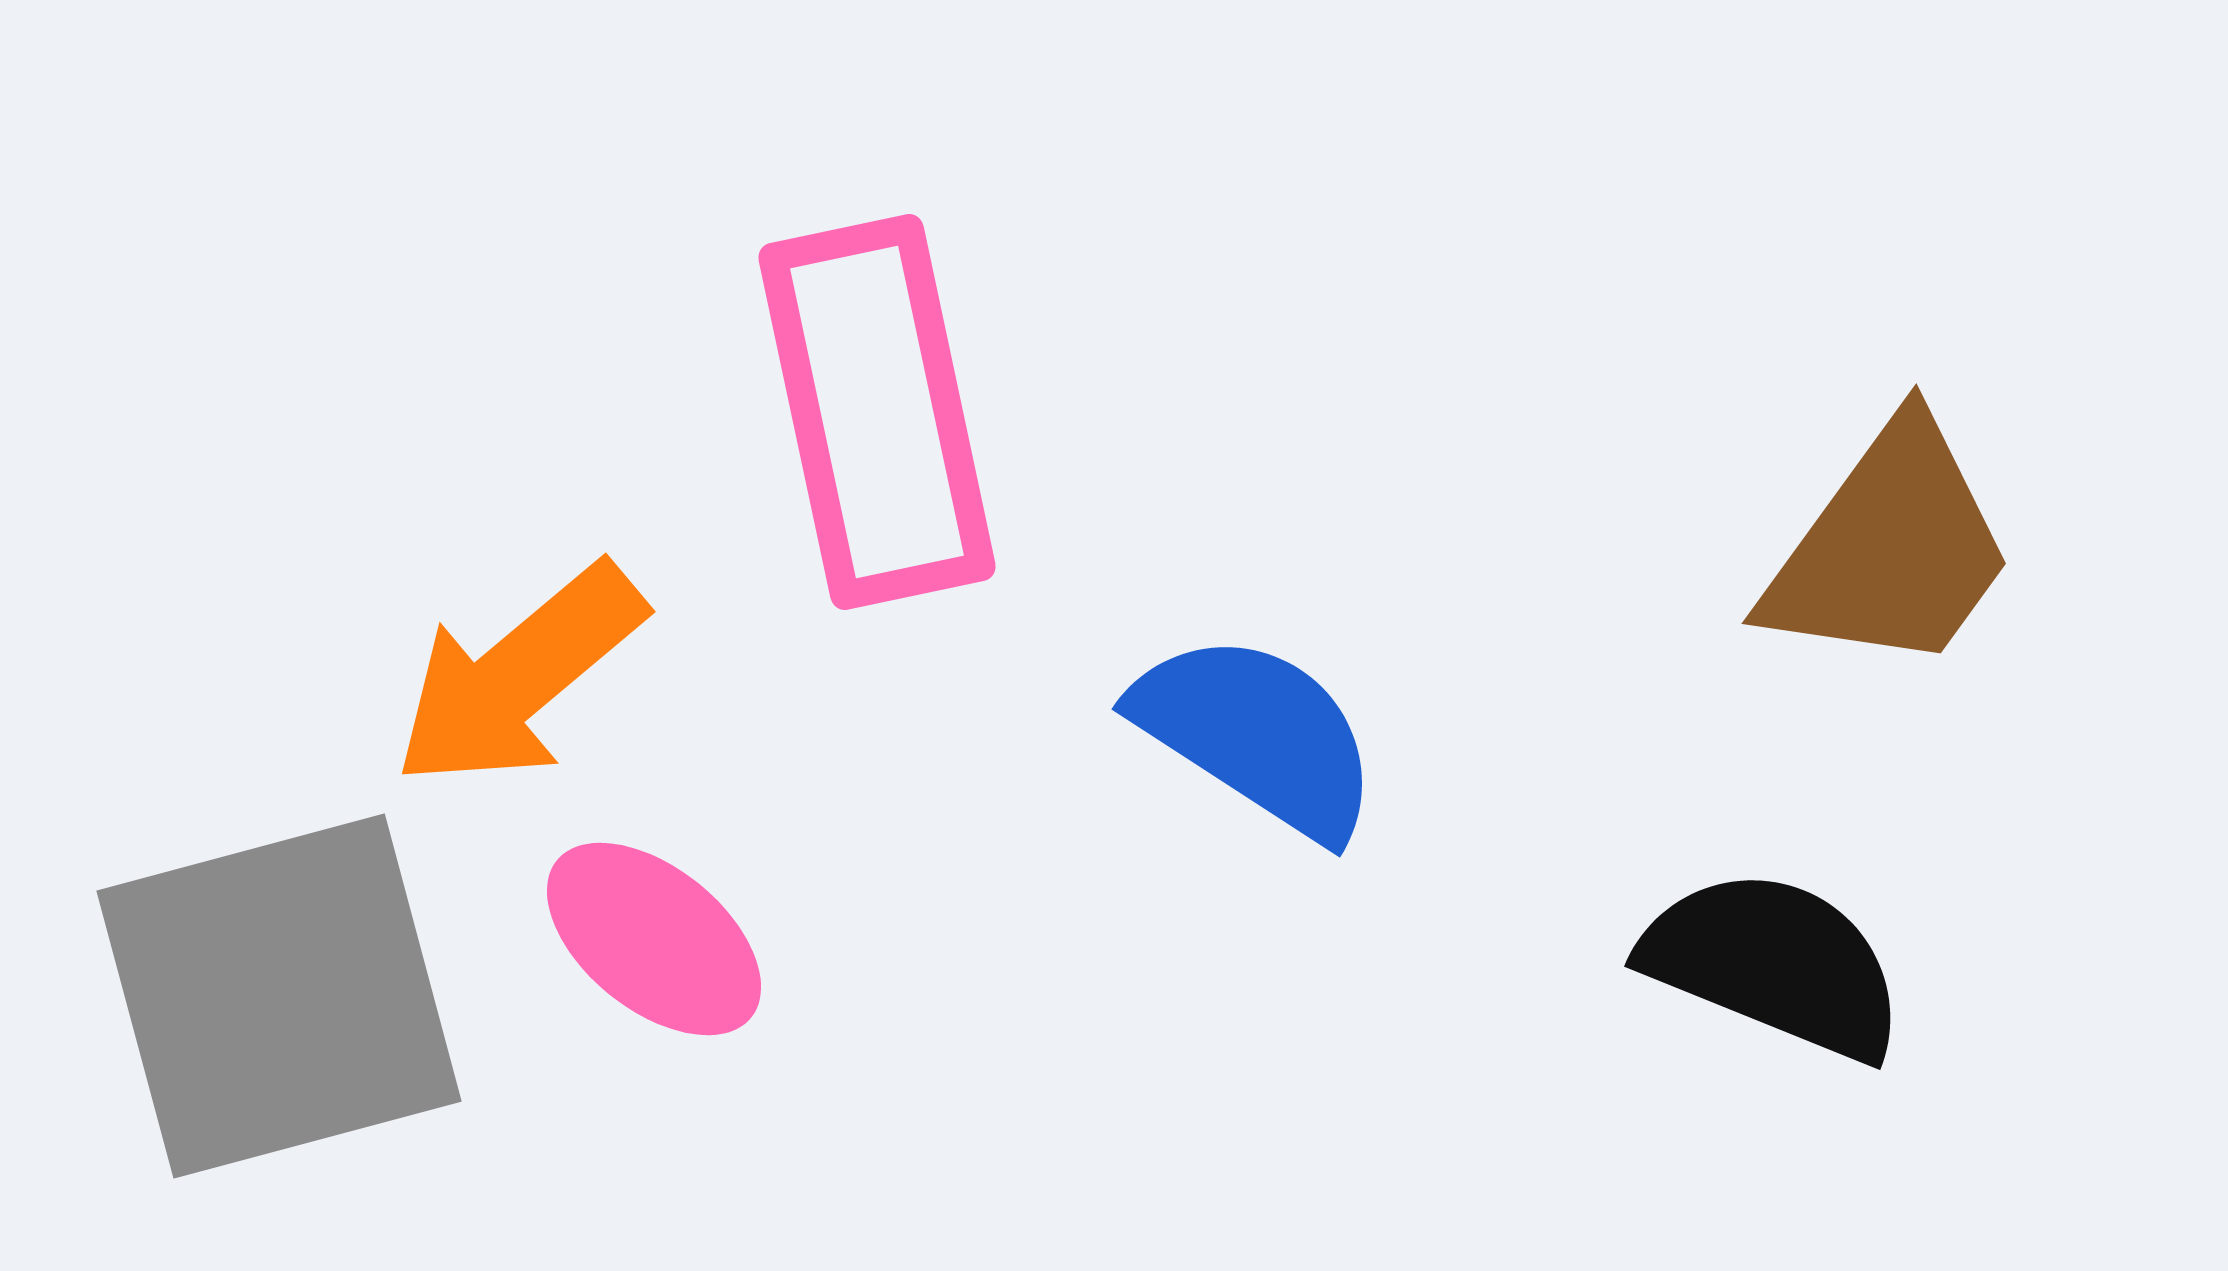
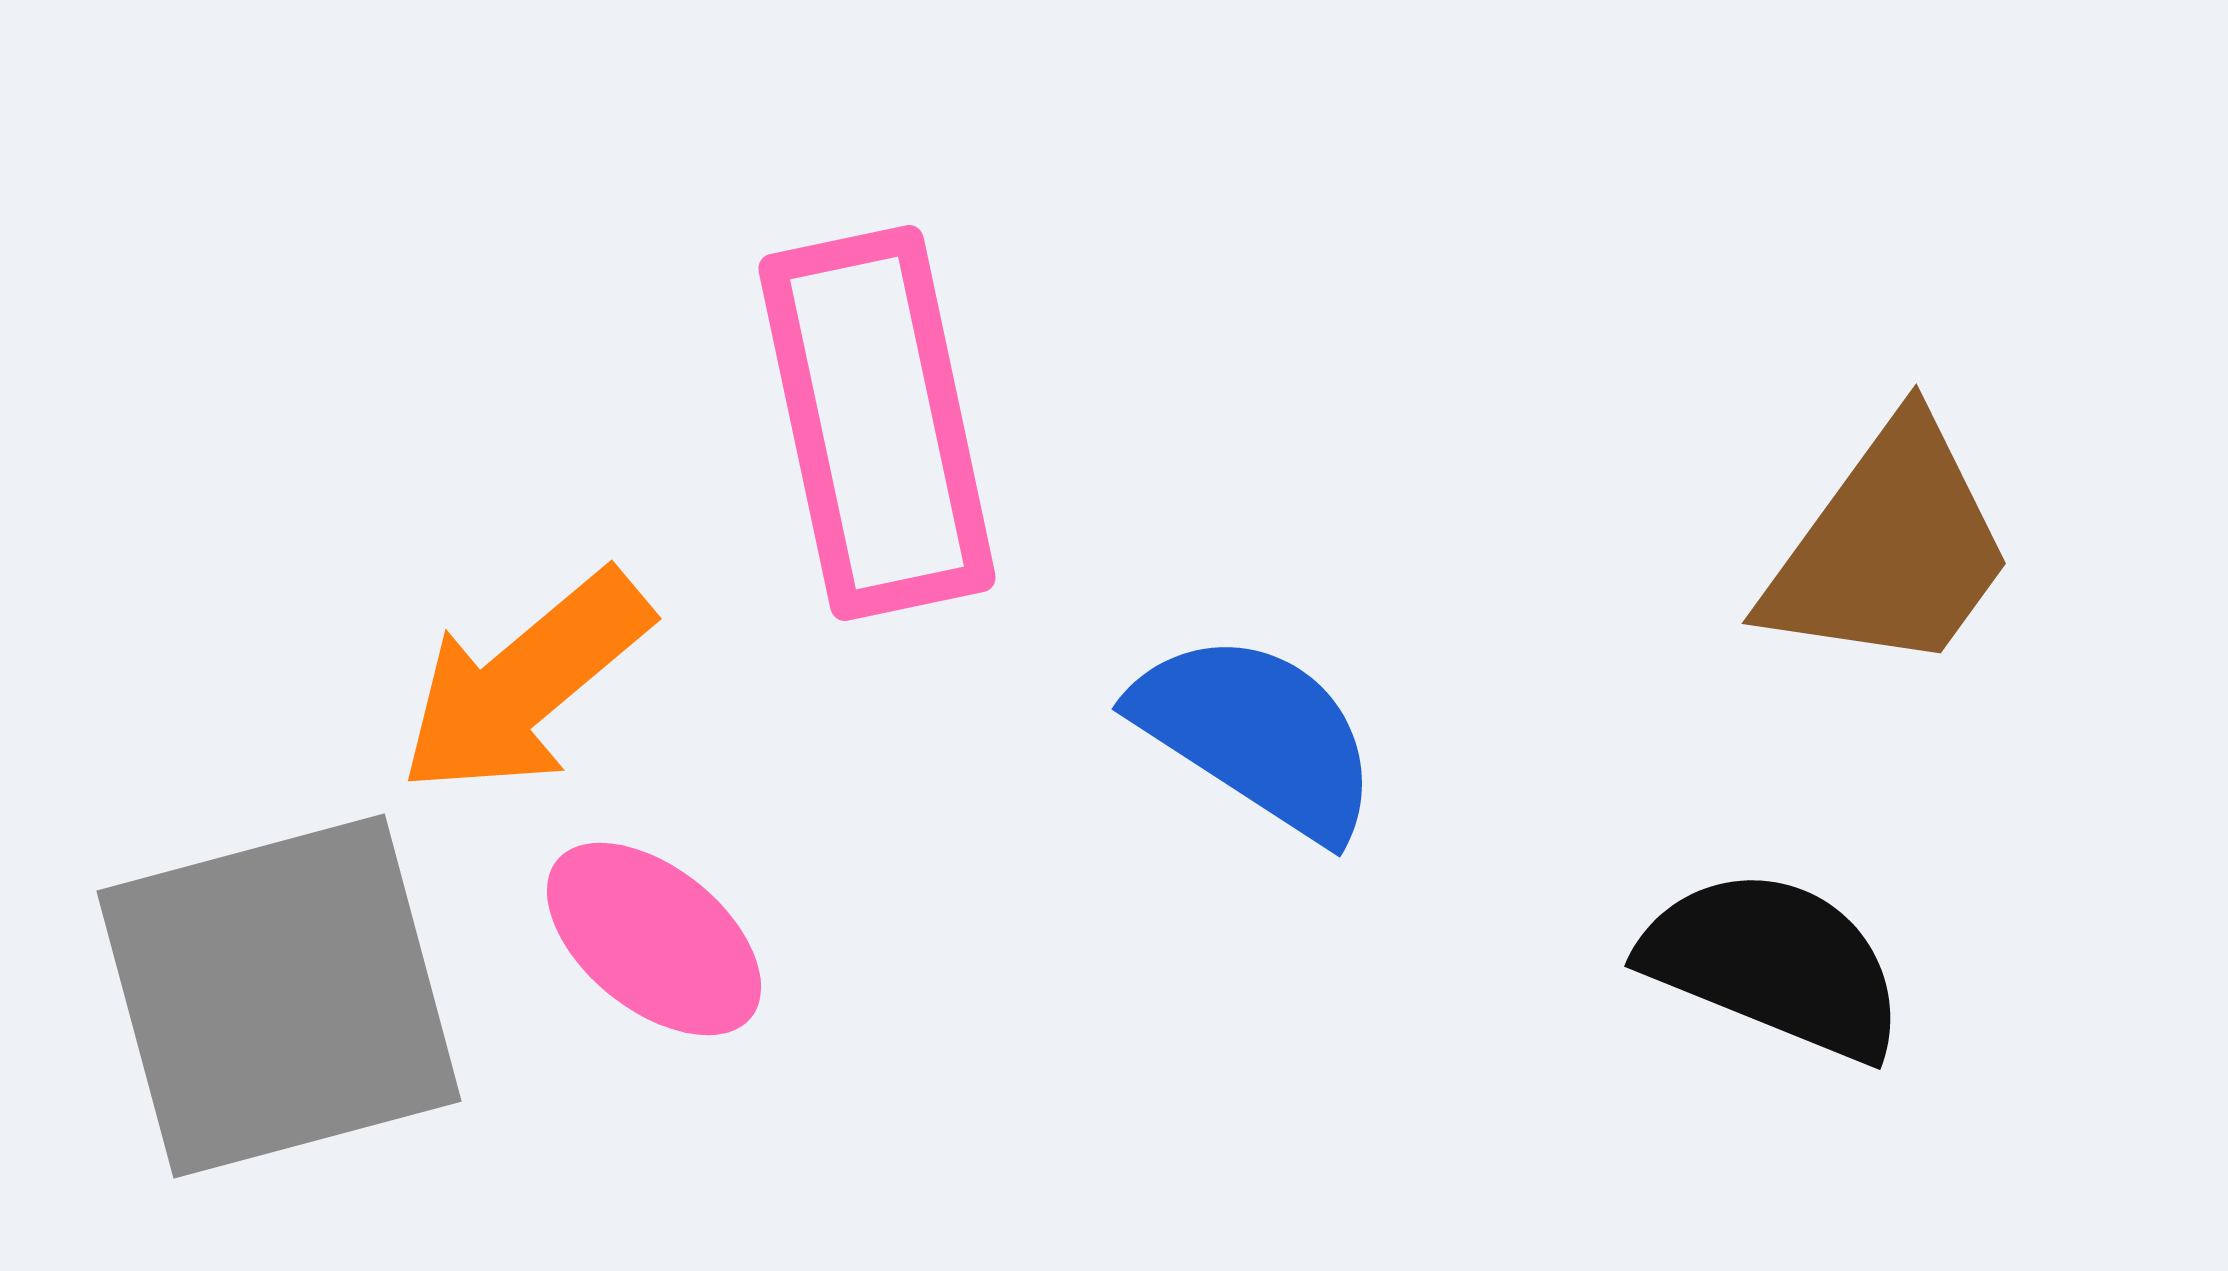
pink rectangle: moved 11 px down
orange arrow: moved 6 px right, 7 px down
